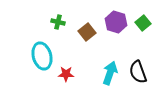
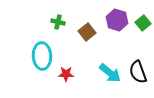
purple hexagon: moved 1 px right, 2 px up
cyan ellipse: rotated 12 degrees clockwise
cyan arrow: rotated 110 degrees clockwise
